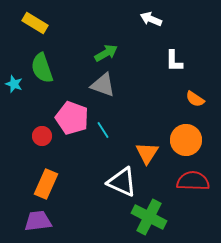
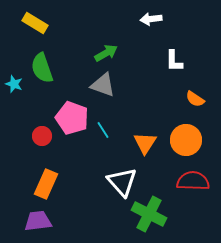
white arrow: rotated 30 degrees counterclockwise
orange triangle: moved 2 px left, 10 px up
white triangle: rotated 24 degrees clockwise
green cross: moved 3 px up
